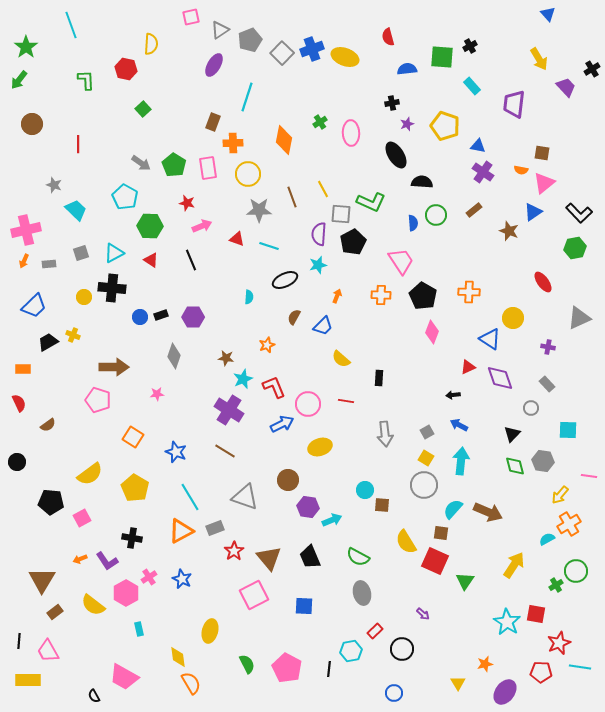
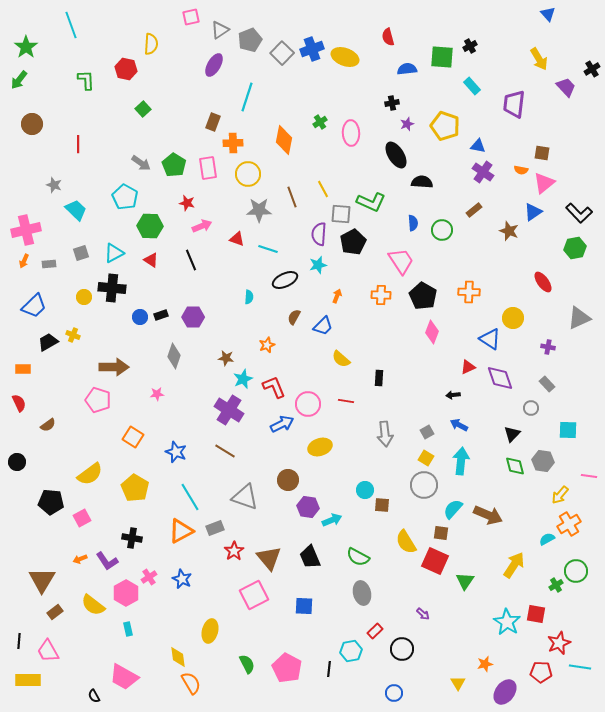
green circle at (436, 215): moved 6 px right, 15 px down
cyan line at (269, 246): moved 1 px left, 3 px down
brown arrow at (488, 512): moved 3 px down
cyan rectangle at (139, 629): moved 11 px left
